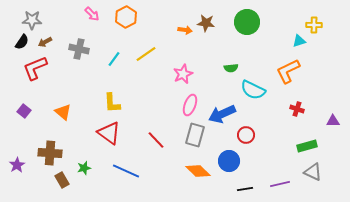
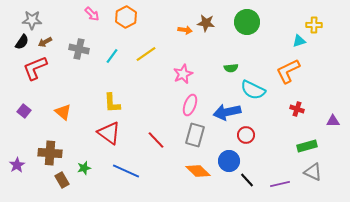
cyan line: moved 2 px left, 3 px up
blue arrow: moved 5 px right, 2 px up; rotated 12 degrees clockwise
black line: moved 2 px right, 9 px up; rotated 56 degrees clockwise
